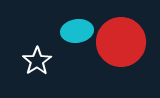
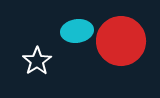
red circle: moved 1 px up
